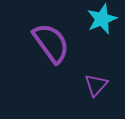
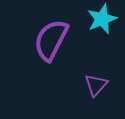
purple semicircle: moved 3 px up; rotated 117 degrees counterclockwise
